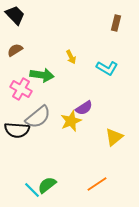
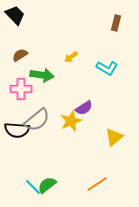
brown semicircle: moved 5 px right, 5 px down
yellow arrow: rotated 80 degrees clockwise
pink cross: rotated 30 degrees counterclockwise
gray semicircle: moved 1 px left, 3 px down
cyan line: moved 1 px right, 3 px up
